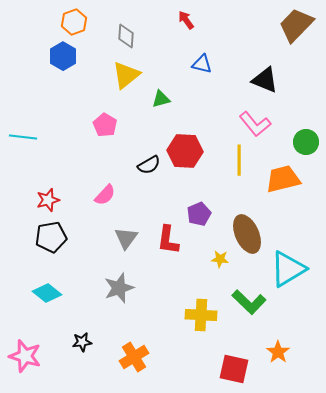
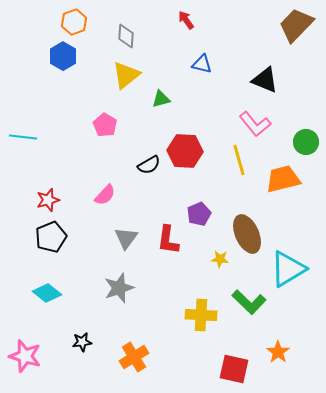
yellow line: rotated 16 degrees counterclockwise
black pentagon: rotated 12 degrees counterclockwise
